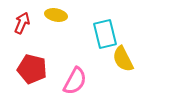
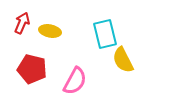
yellow ellipse: moved 6 px left, 16 px down
yellow semicircle: moved 1 px down
